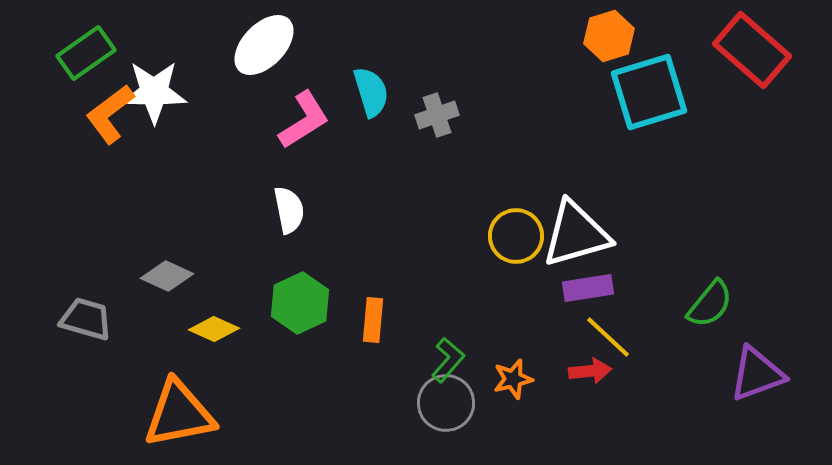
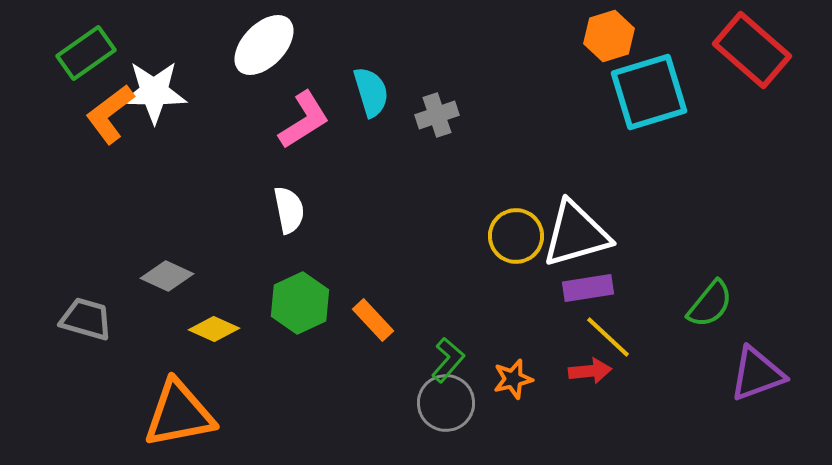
orange rectangle: rotated 48 degrees counterclockwise
